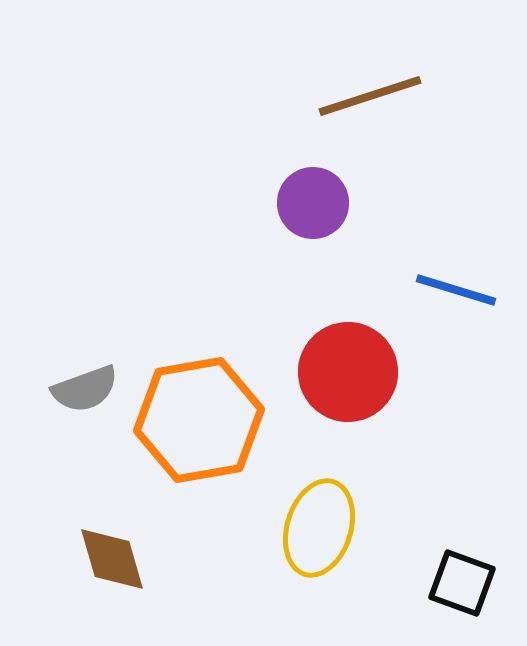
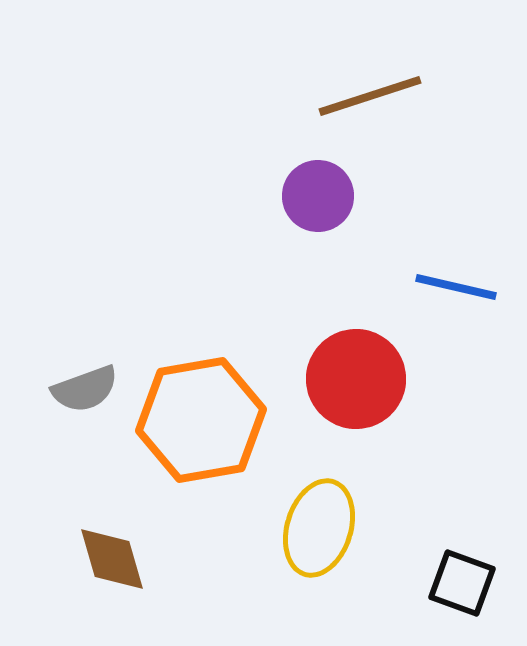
purple circle: moved 5 px right, 7 px up
blue line: moved 3 px up; rotated 4 degrees counterclockwise
red circle: moved 8 px right, 7 px down
orange hexagon: moved 2 px right
